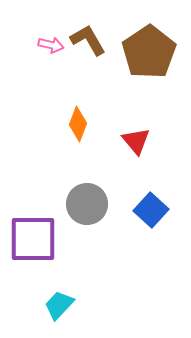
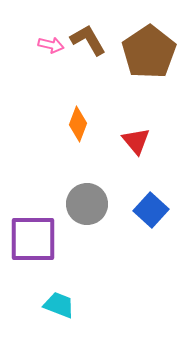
cyan trapezoid: rotated 68 degrees clockwise
